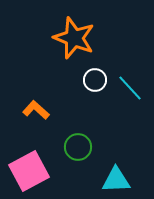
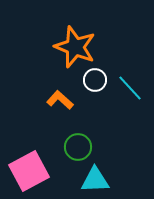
orange star: moved 1 px right, 9 px down
orange L-shape: moved 24 px right, 10 px up
cyan triangle: moved 21 px left
